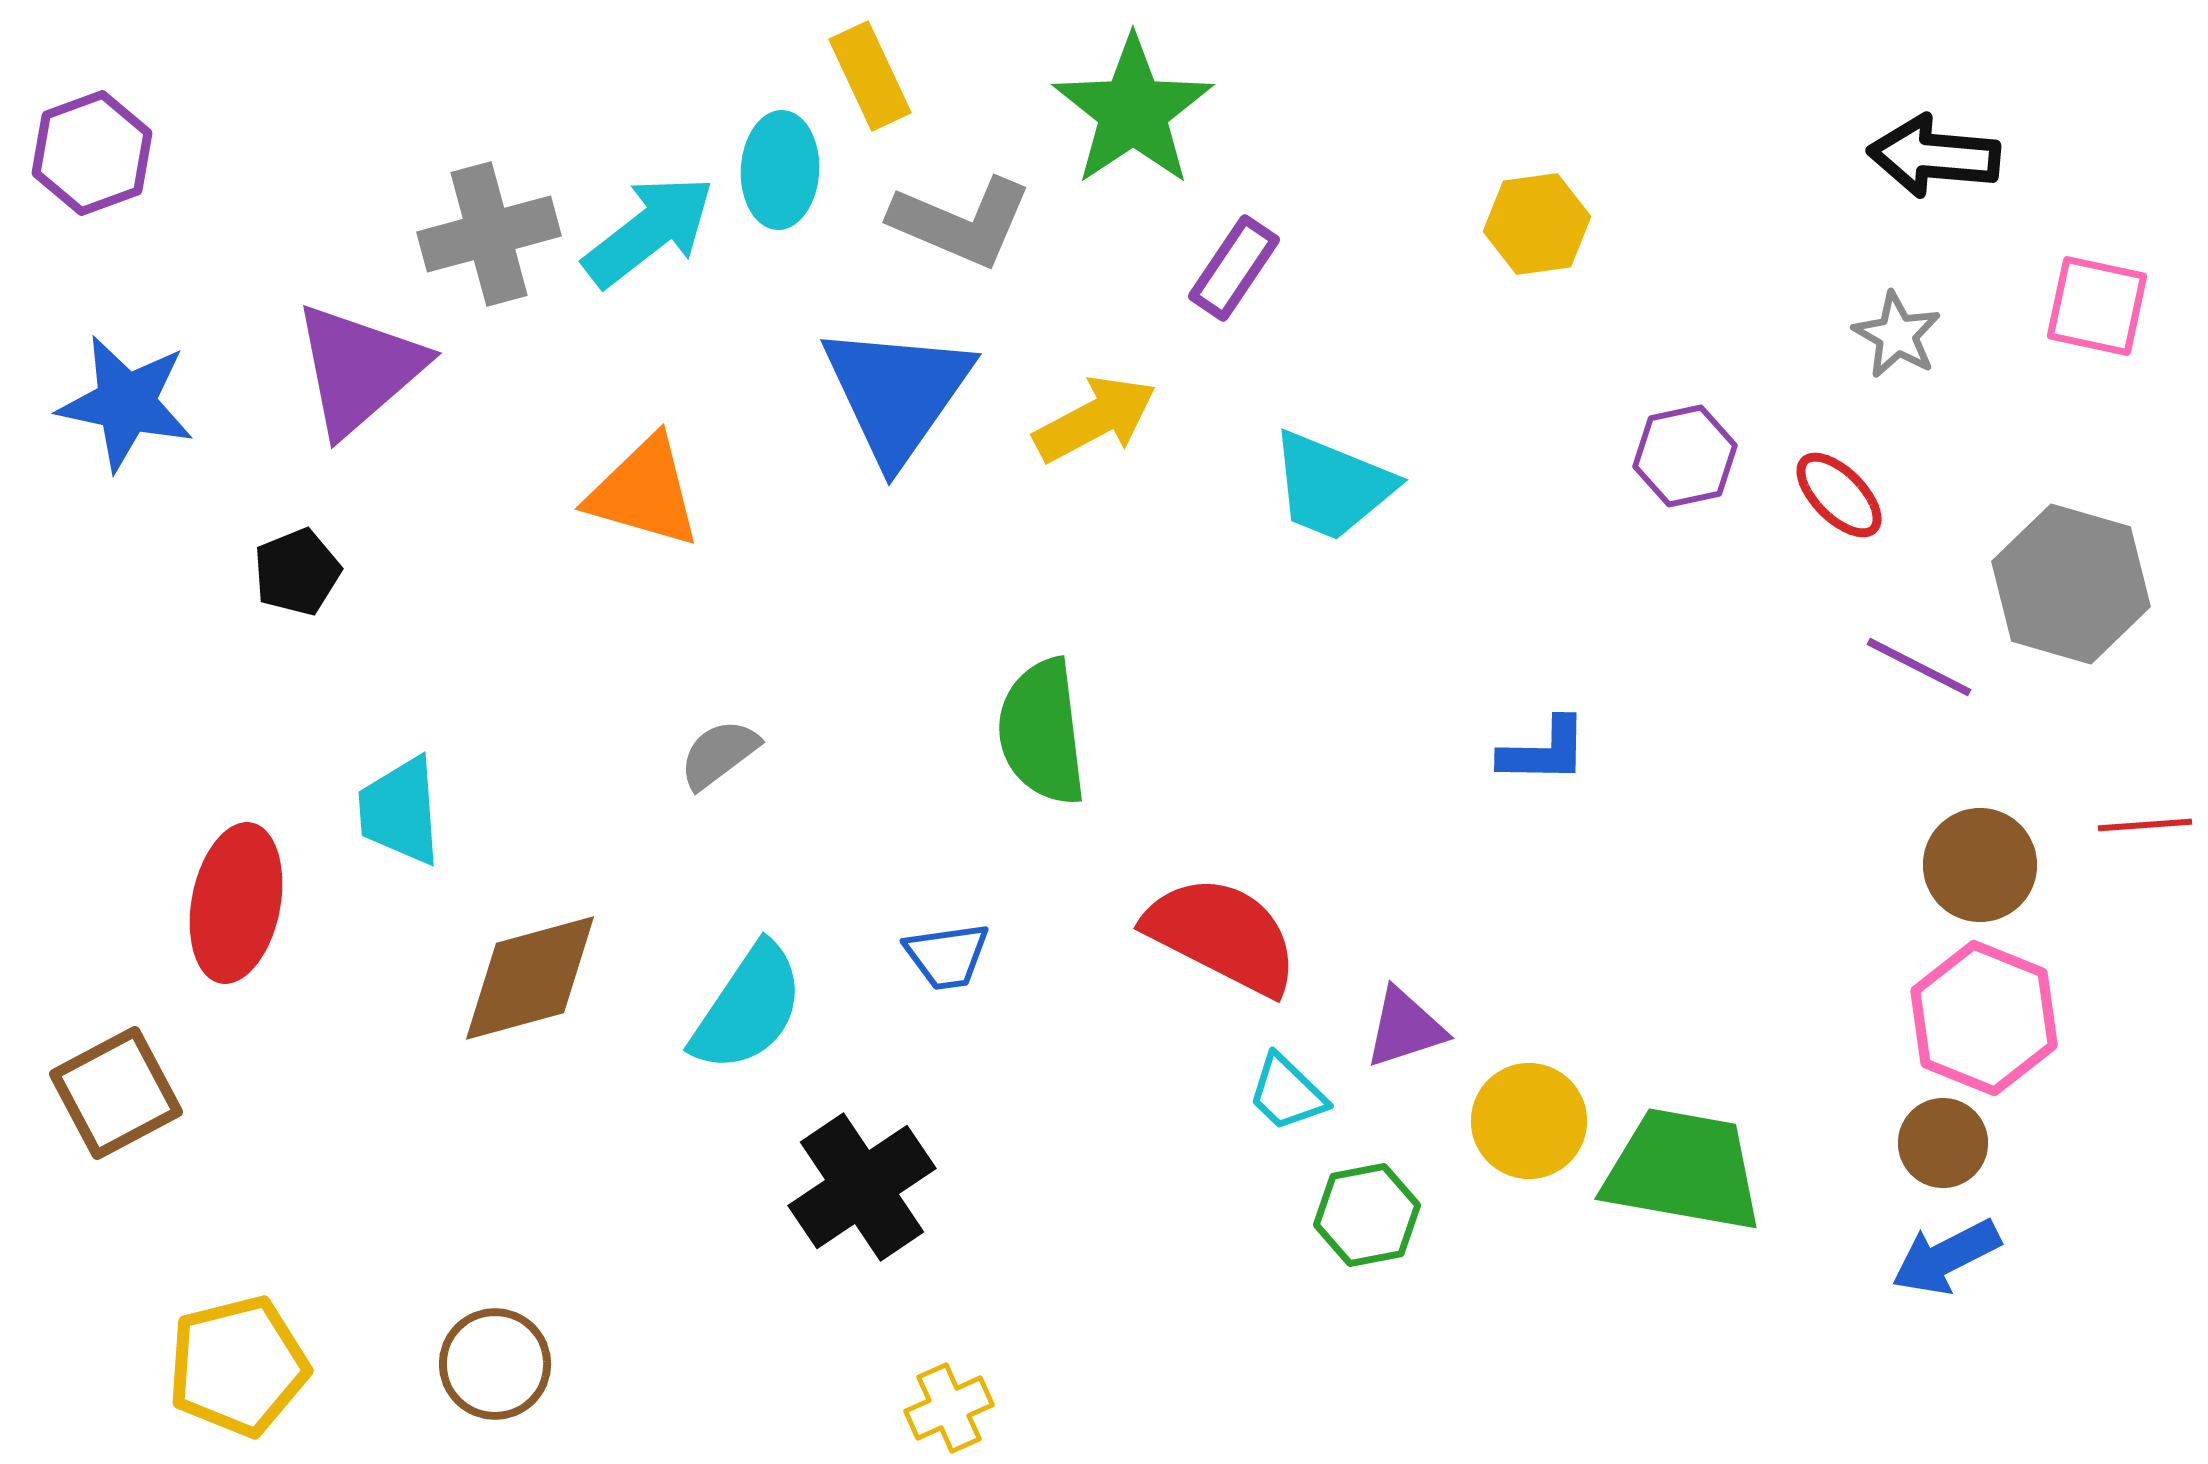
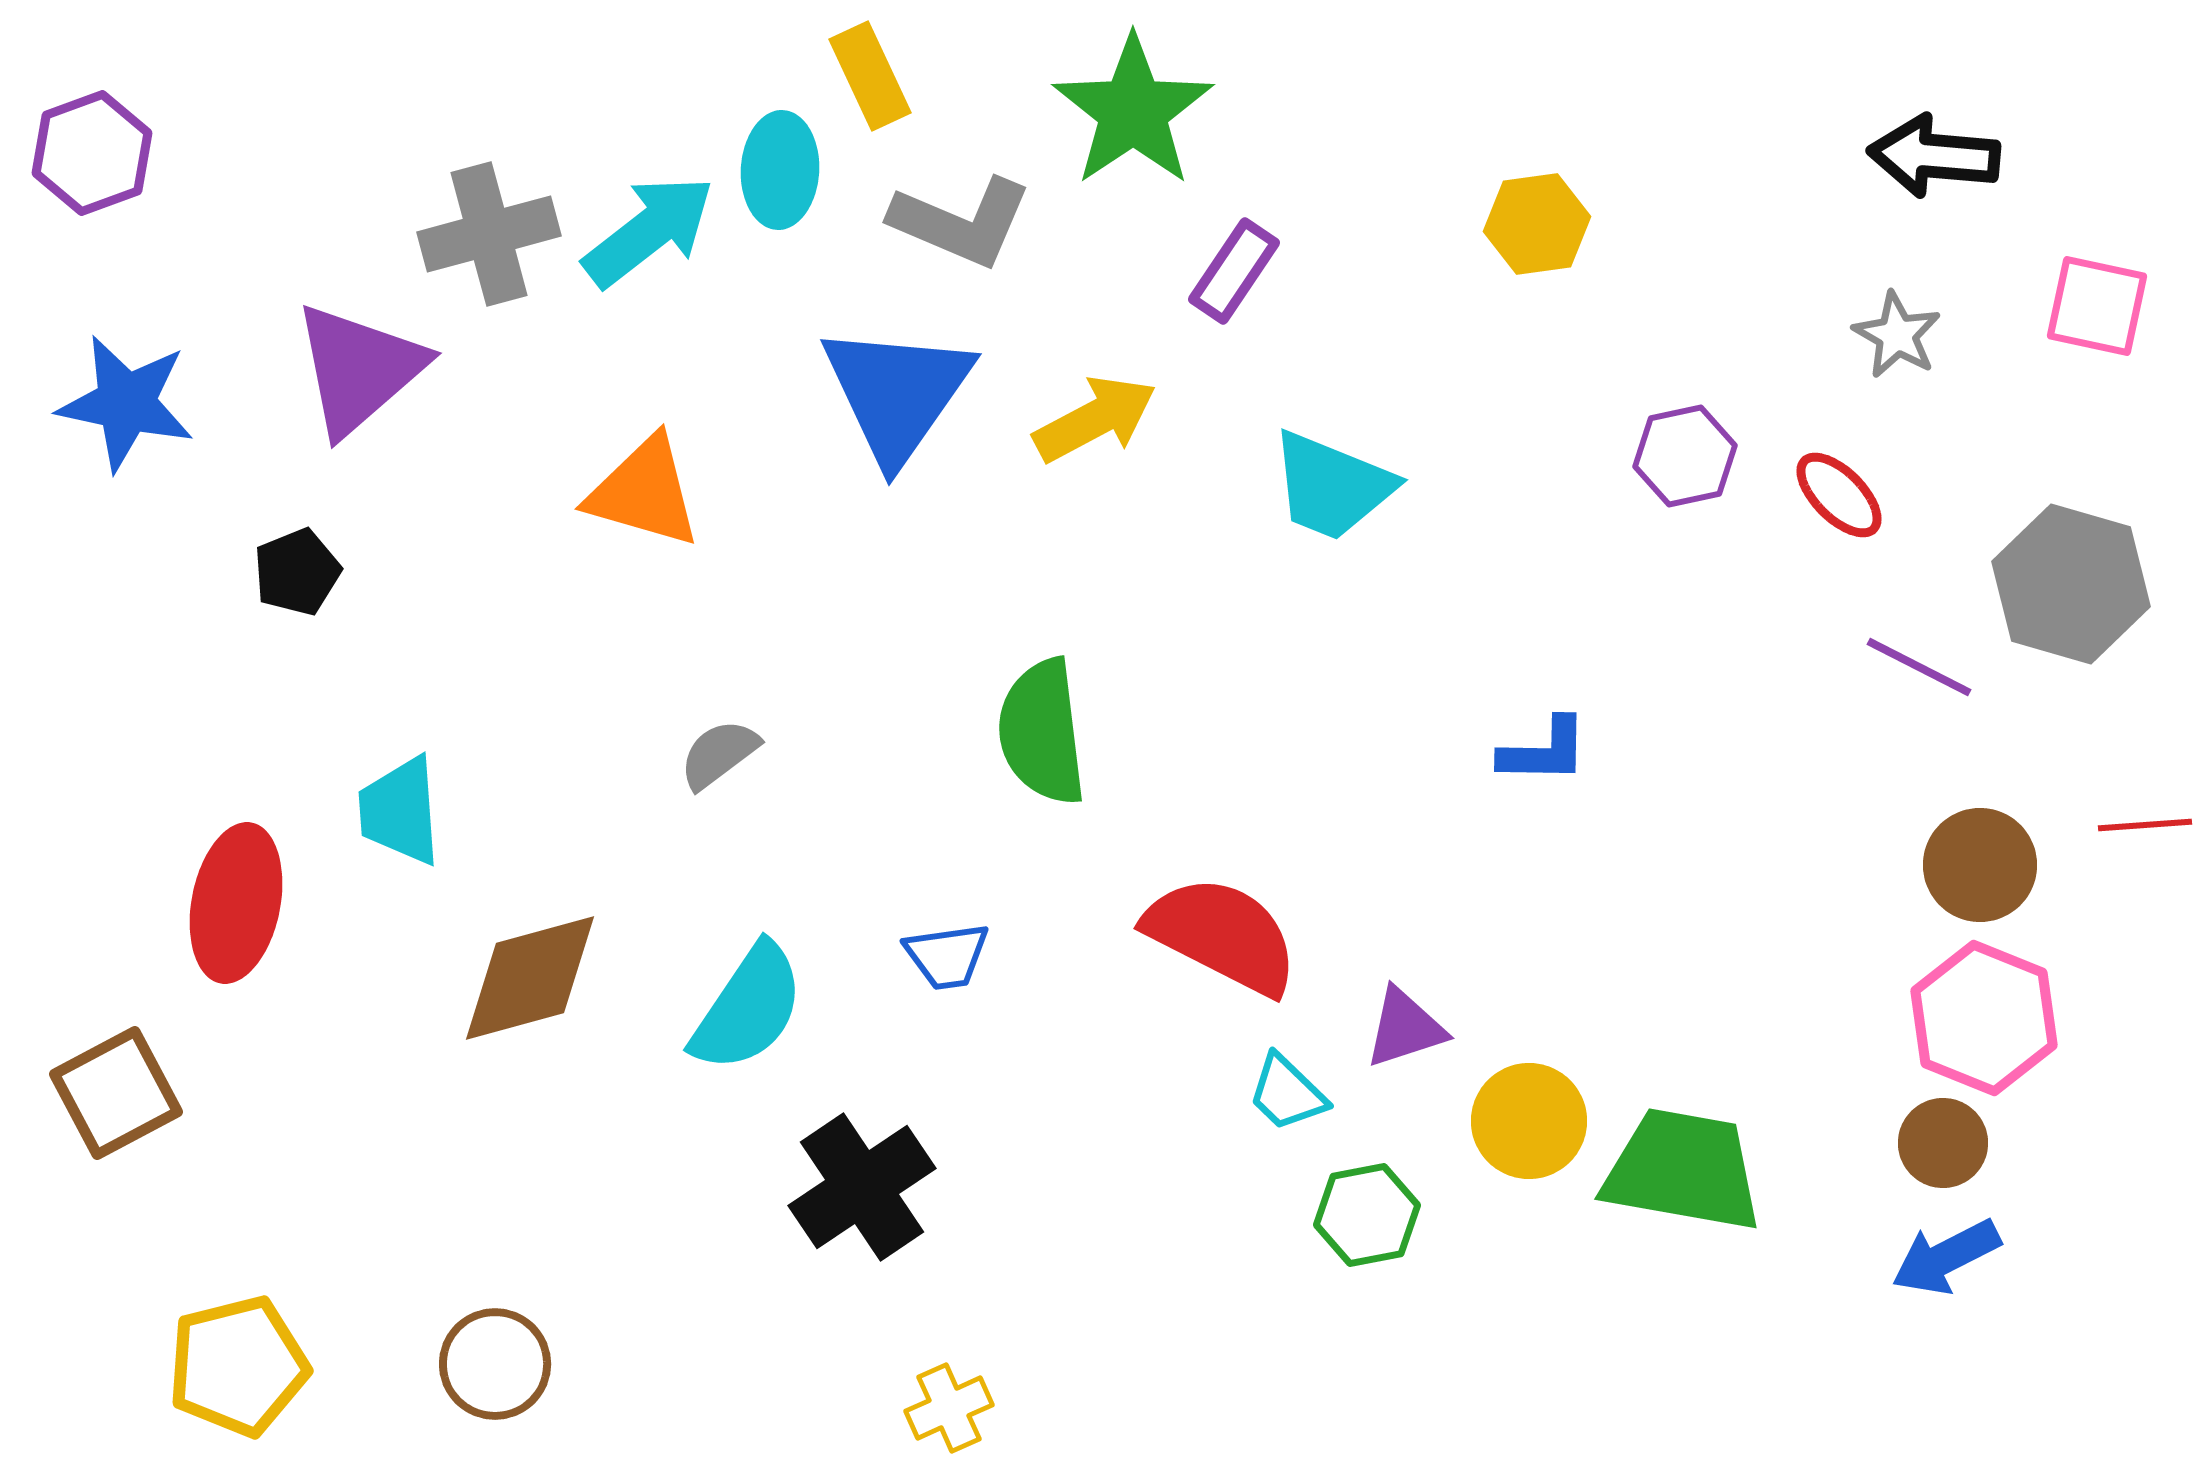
purple rectangle at (1234, 268): moved 3 px down
